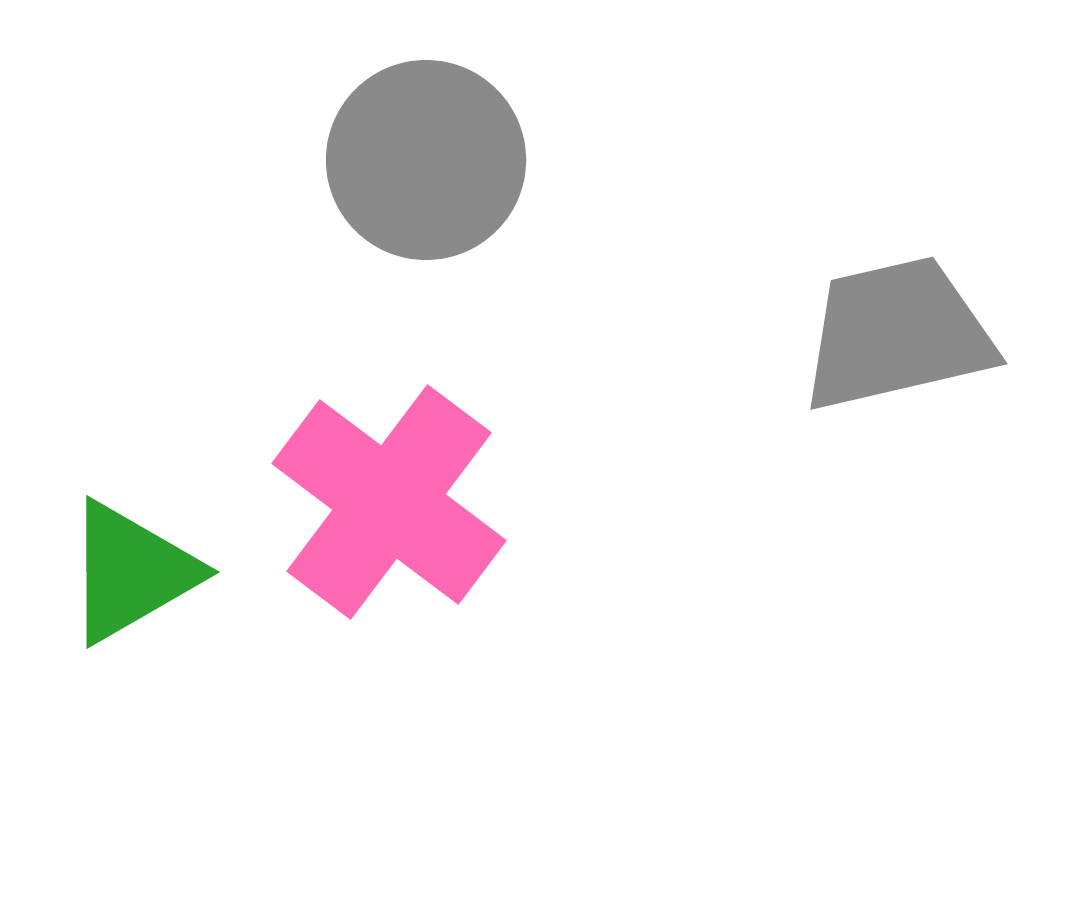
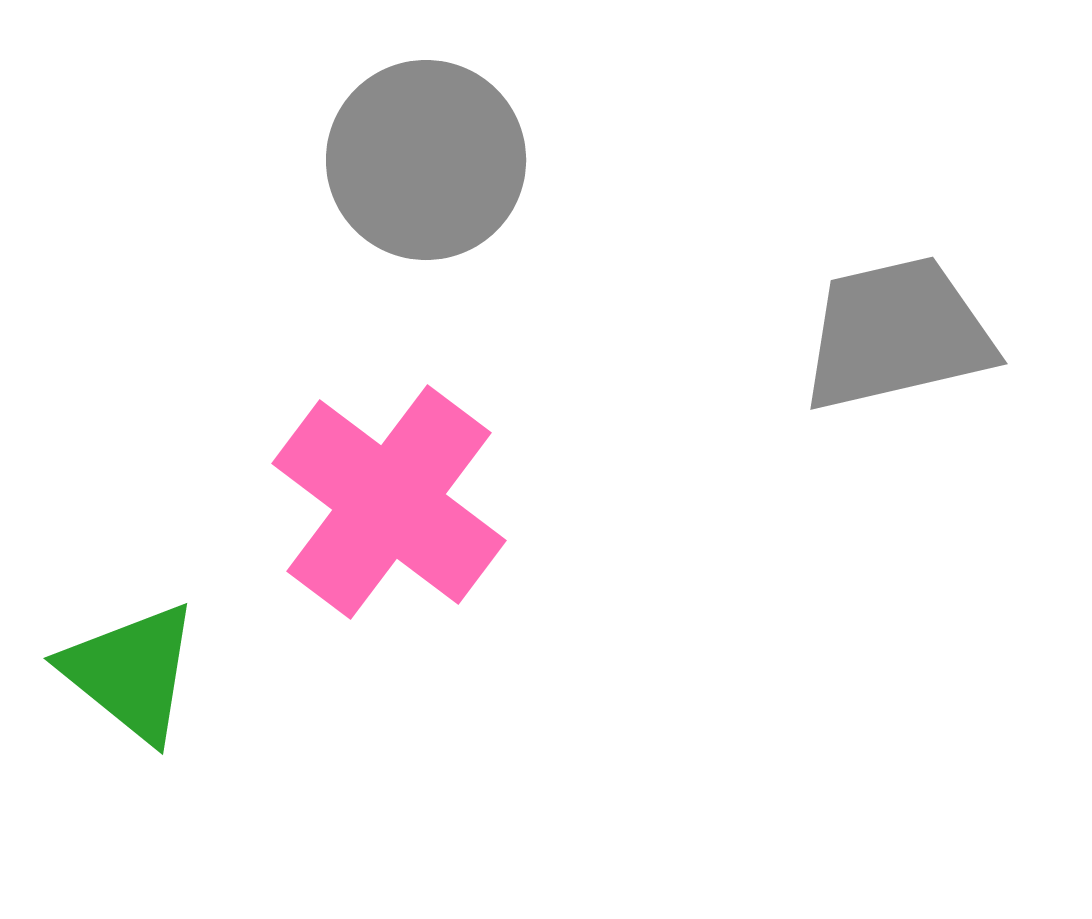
green triangle: moved 100 px down; rotated 51 degrees counterclockwise
